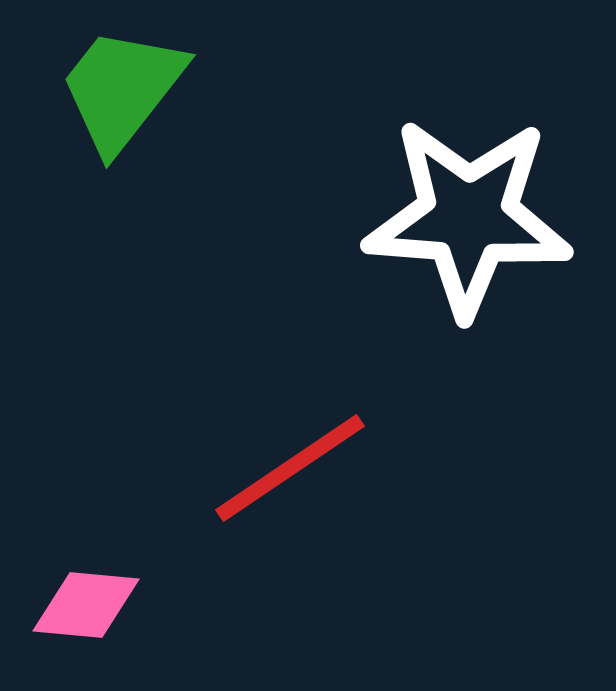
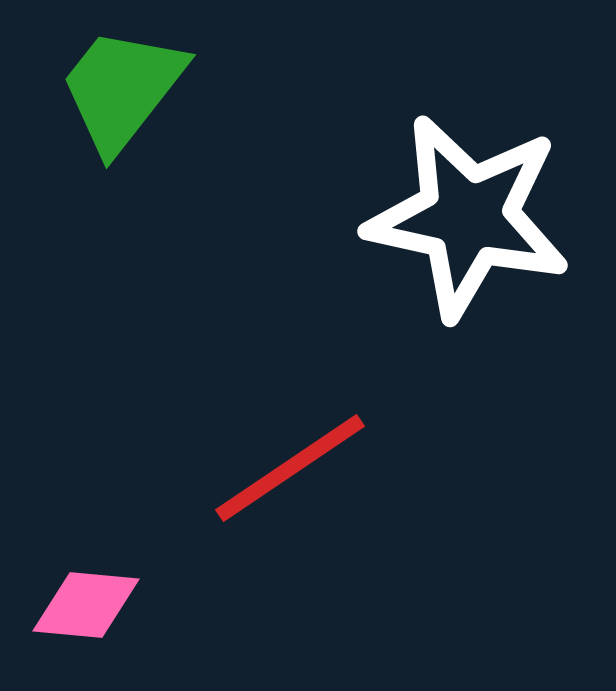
white star: rotated 8 degrees clockwise
